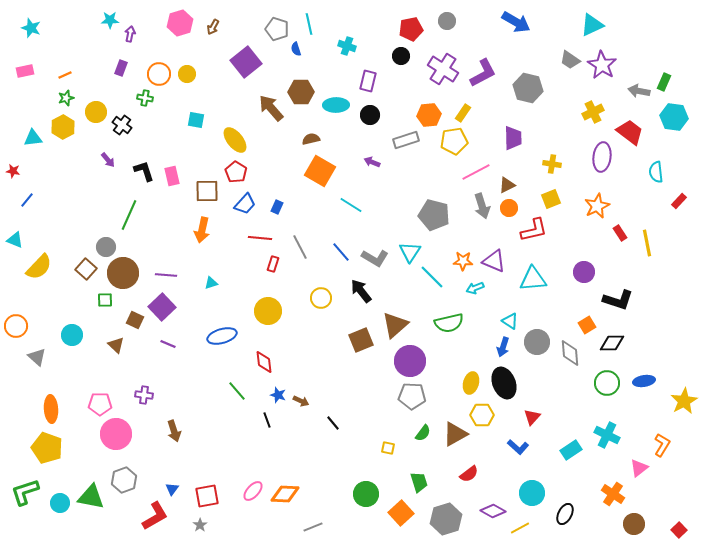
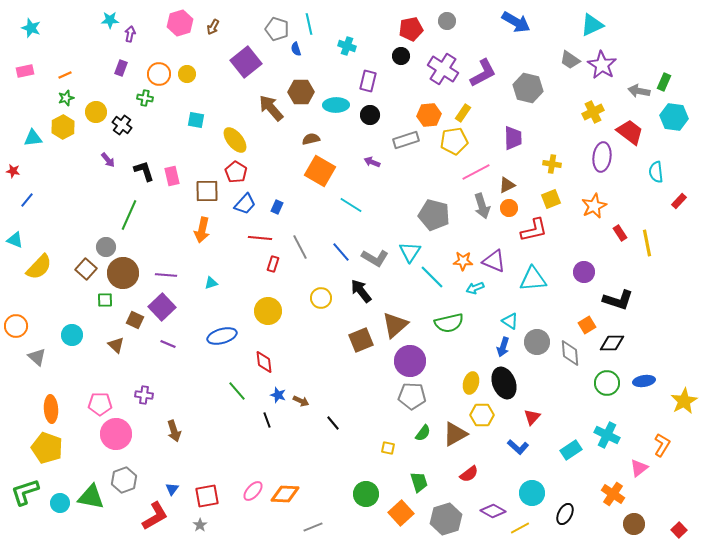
orange star at (597, 206): moved 3 px left
